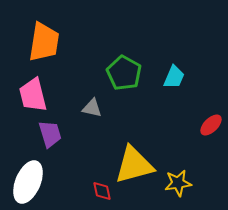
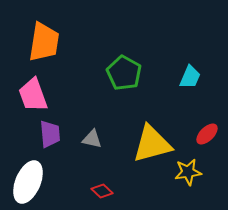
cyan trapezoid: moved 16 px right
pink trapezoid: rotated 6 degrees counterclockwise
gray triangle: moved 31 px down
red ellipse: moved 4 px left, 9 px down
purple trapezoid: rotated 12 degrees clockwise
yellow triangle: moved 18 px right, 21 px up
yellow star: moved 10 px right, 11 px up
red diamond: rotated 35 degrees counterclockwise
